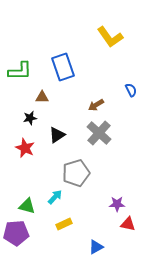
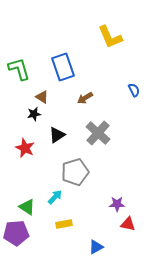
yellow L-shape: rotated 12 degrees clockwise
green L-shape: moved 1 px left, 2 px up; rotated 105 degrees counterclockwise
blue semicircle: moved 3 px right
brown triangle: rotated 32 degrees clockwise
brown arrow: moved 11 px left, 7 px up
black star: moved 4 px right, 4 px up
gray cross: moved 1 px left
gray pentagon: moved 1 px left, 1 px up
green triangle: moved 1 px down; rotated 18 degrees clockwise
yellow rectangle: rotated 14 degrees clockwise
